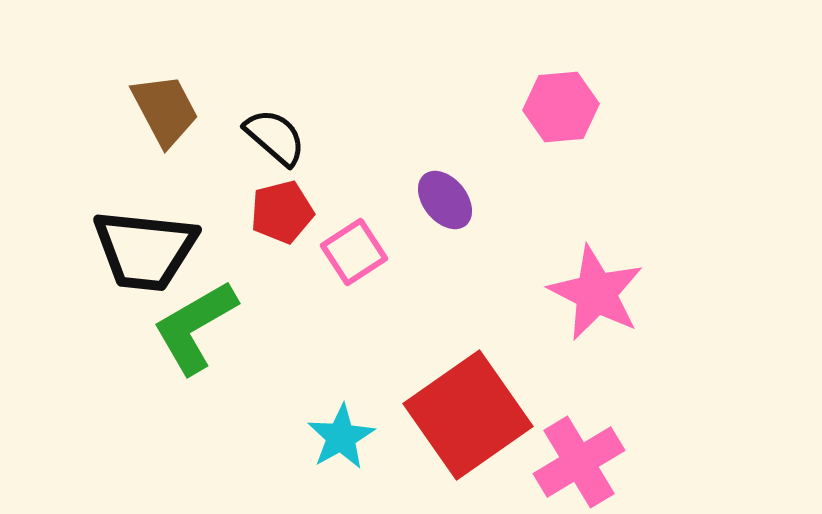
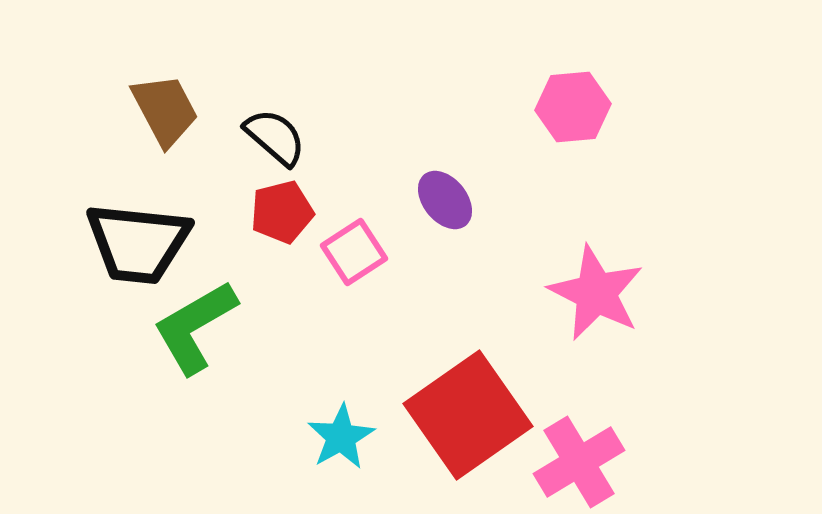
pink hexagon: moved 12 px right
black trapezoid: moved 7 px left, 7 px up
